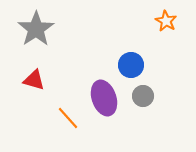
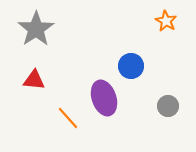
blue circle: moved 1 px down
red triangle: rotated 10 degrees counterclockwise
gray circle: moved 25 px right, 10 px down
